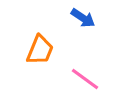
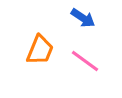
pink line: moved 18 px up
